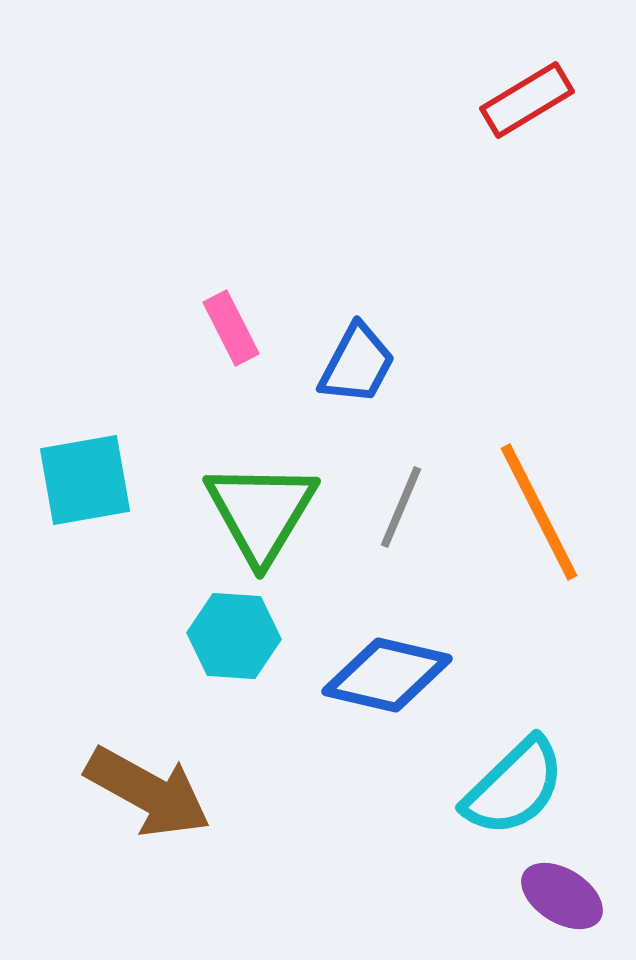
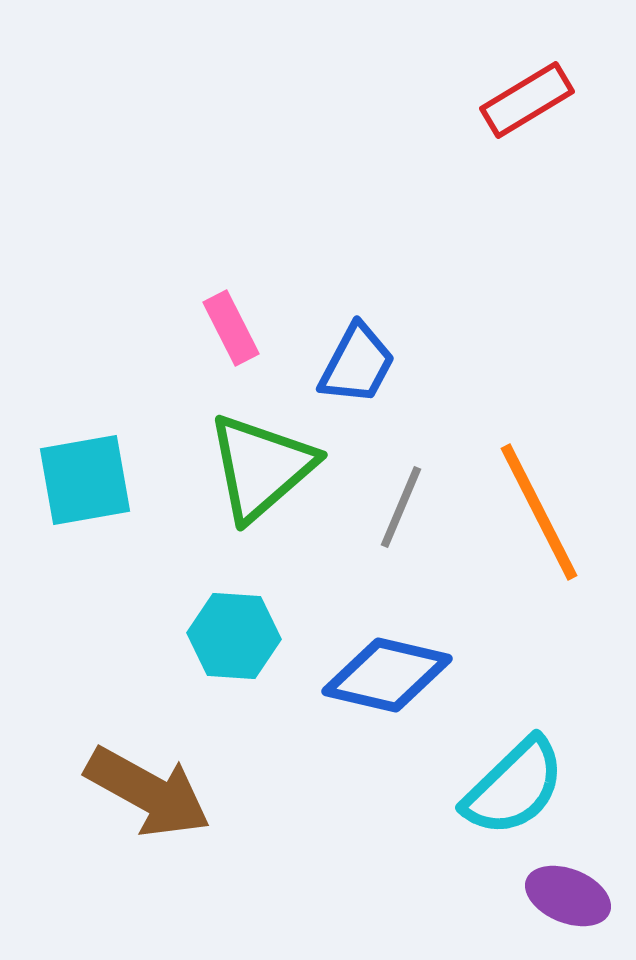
green triangle: moved 45 px up; rotated 18 degrees clockwise
purple ellipse: moved 6 px right; rotated 10 degrees counterclockwise
